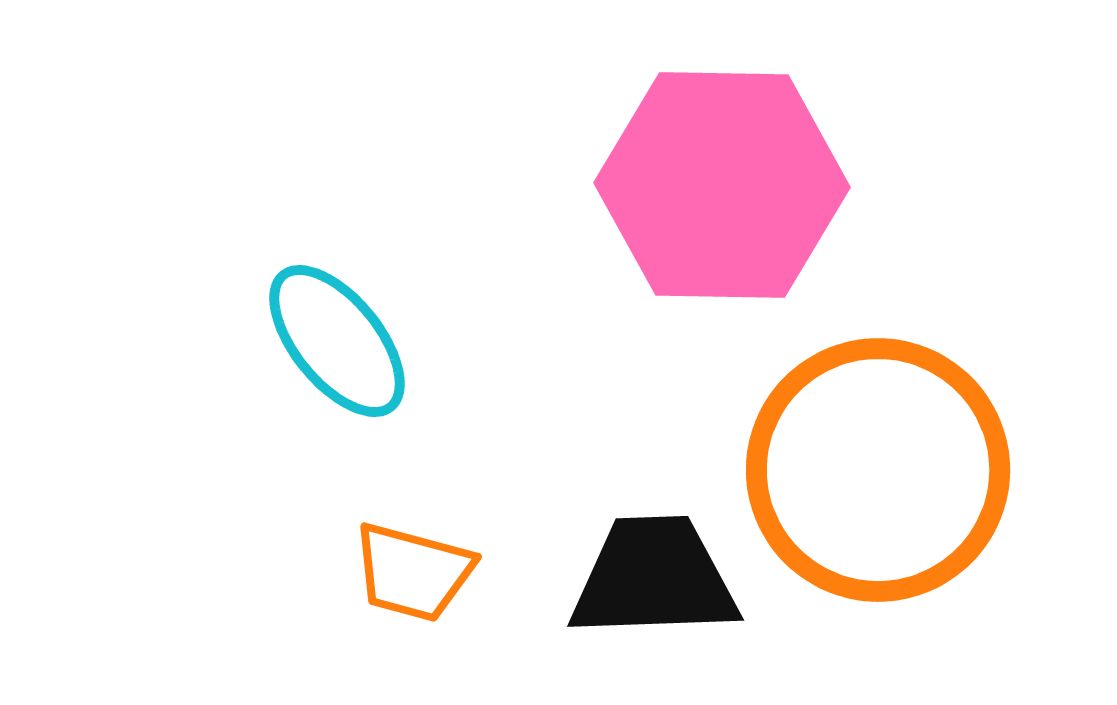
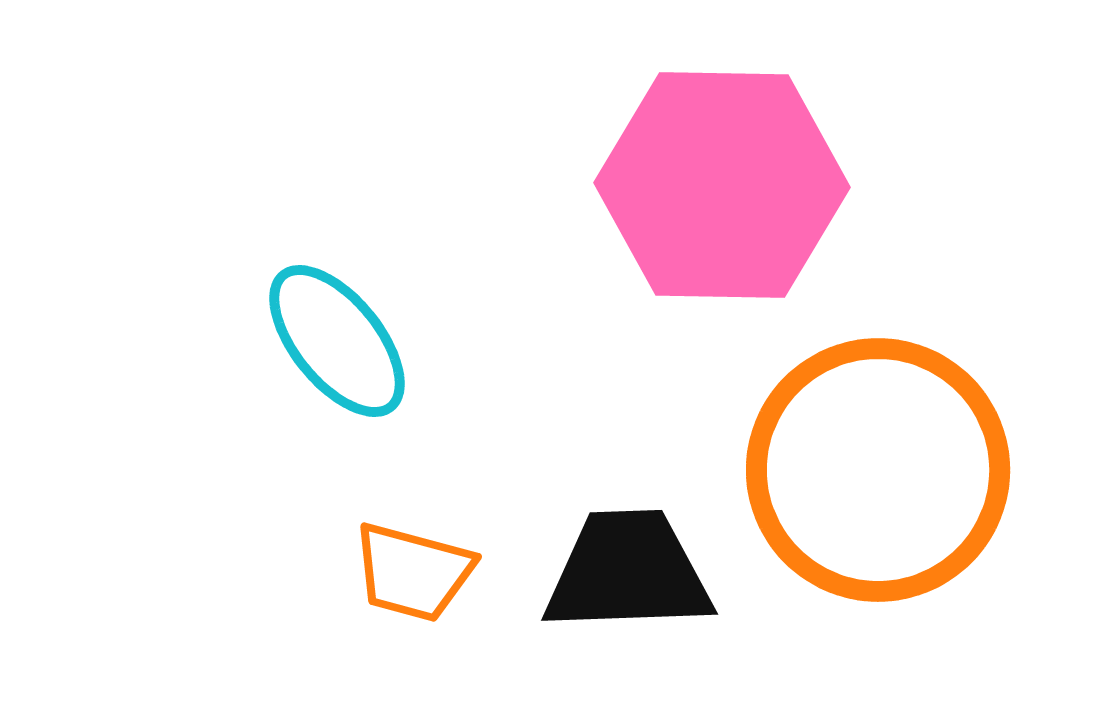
black trapezoid: moved 26 px left, 6 px up
